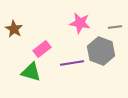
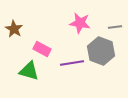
pink rectangle: rotated 66 degrees clockwise
green triangle: moved 2 px left, 1 px up
